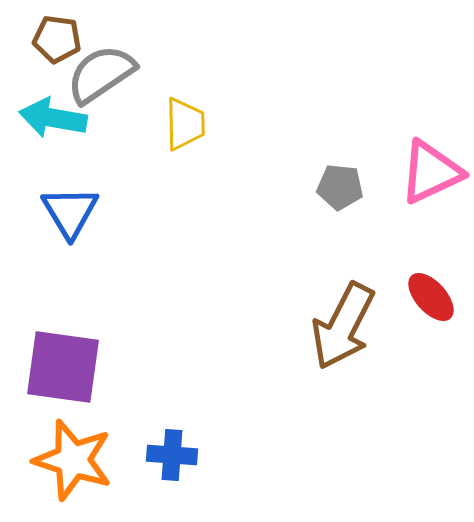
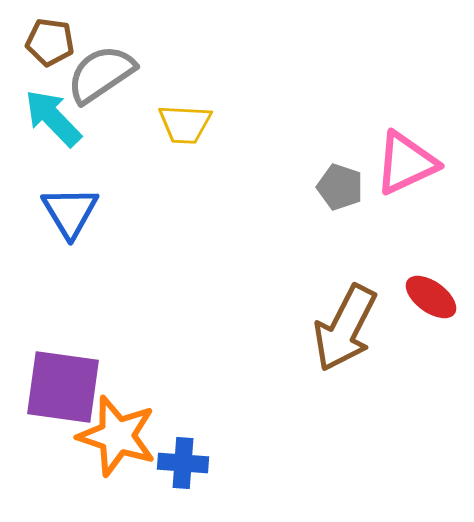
brown pentagon: moved 7 px left, 3 px down
cyan arrow: rotated 36 degrees clockwise
yellow trapezoid: rotated 94 degrees clockwise
pink triangle: moved 25 px left, 9 px up
gray pentagon: rotated 12 degrees clockwise
red ellipse: rotated 12 degrees counterclockwise
brown arrow: moved 2 px right, 2 px down
purple square: moved 20 px down
blue cross: moved 11 px right, 8 px down
orange star: moved 44 px right, 24 px up
